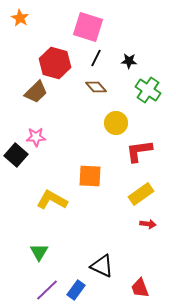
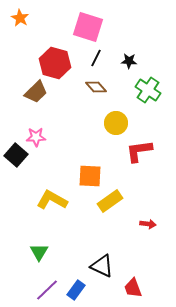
yellow rectangle: moved 31 px left, 7 px down
red trapezoid: moved 7 px left
